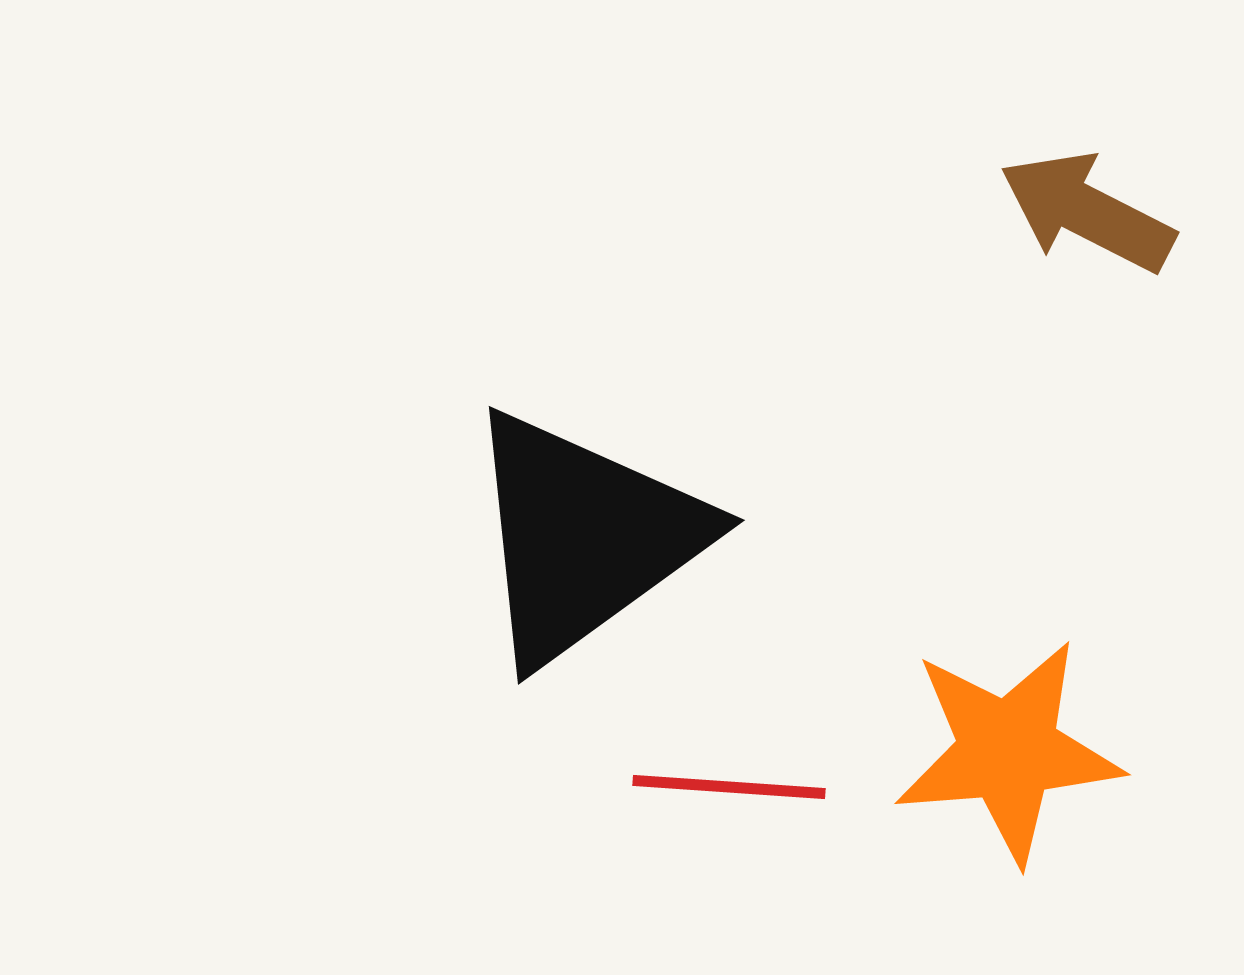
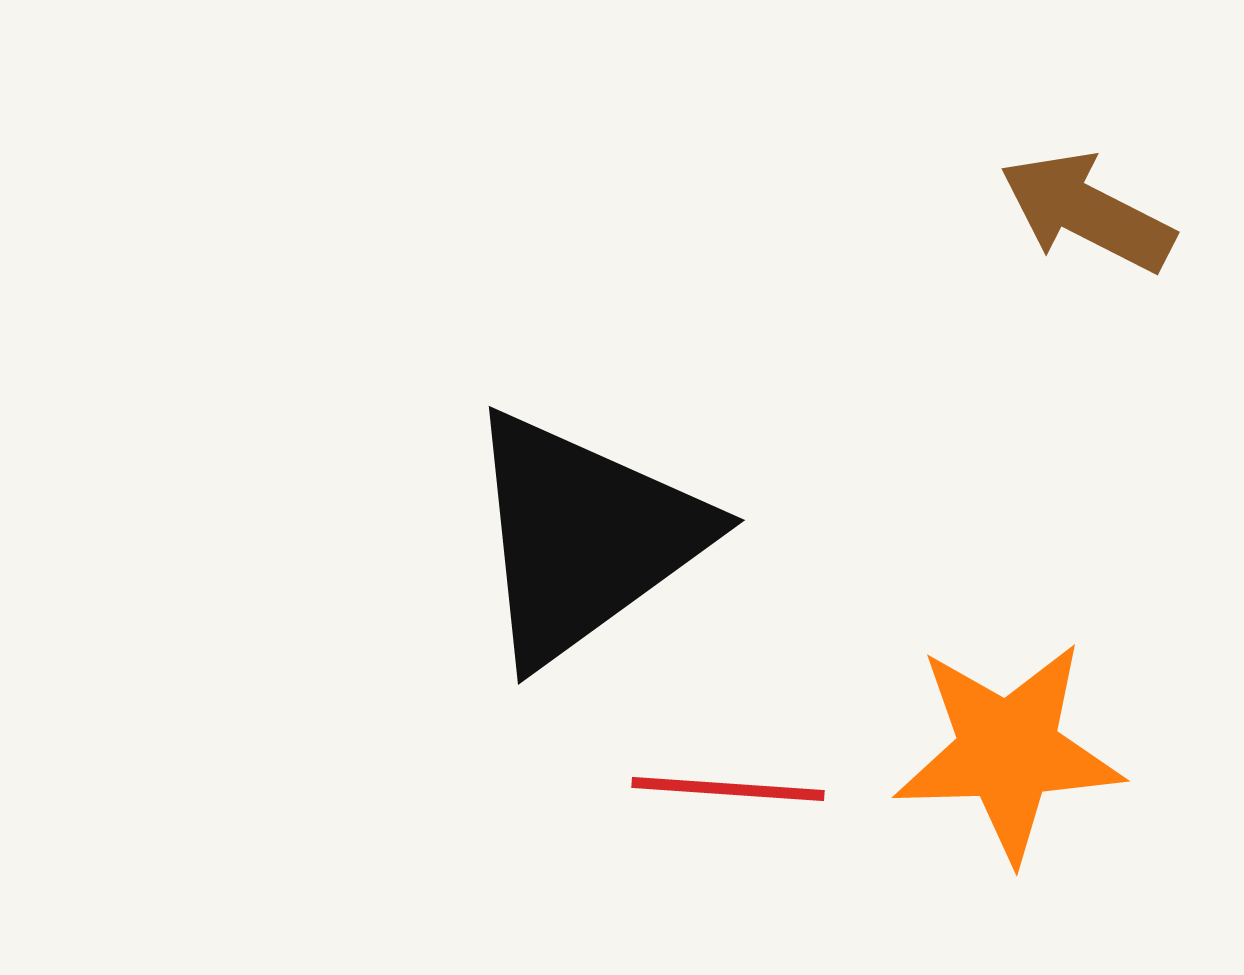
orange star: rotated 3 degrees clockwise
red line: moved 1 px left, 2 px down
